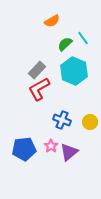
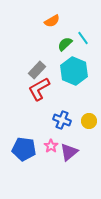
yellow circle: moved 1 px left, 1 px up
blue pentagon: rotated 15 degrees clockwise
